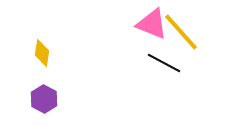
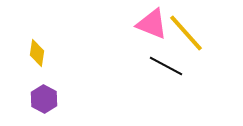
yellow line: moved 5 px right, 1 px down
yellow diamond: moved 5 px left
black line: moved 2 px right, 3 px down
